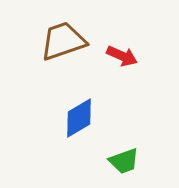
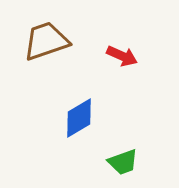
brown trapezoid: moved 17 px left
green trapezoid: moved 1 px left, 1 px down
